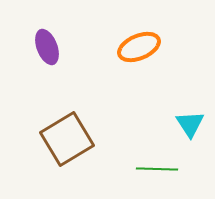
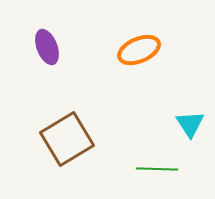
orange ellipse: moved 3 px down
